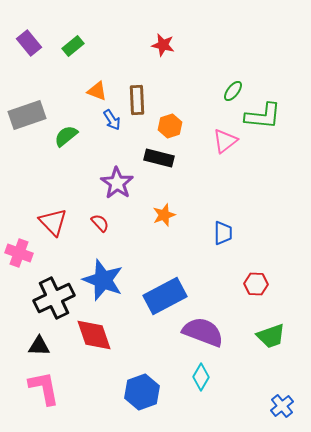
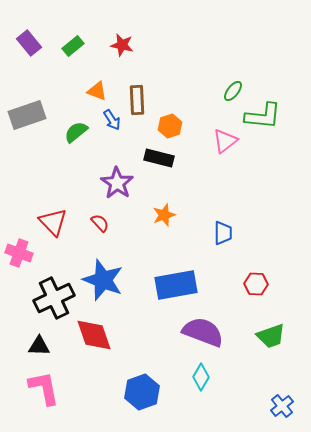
red star: moved 41 px left
green semicircle: moved 10 px right, 4 px up
blue rectangle: moved 11 px right, 11 px up; rotated 18 degrees clockwise
